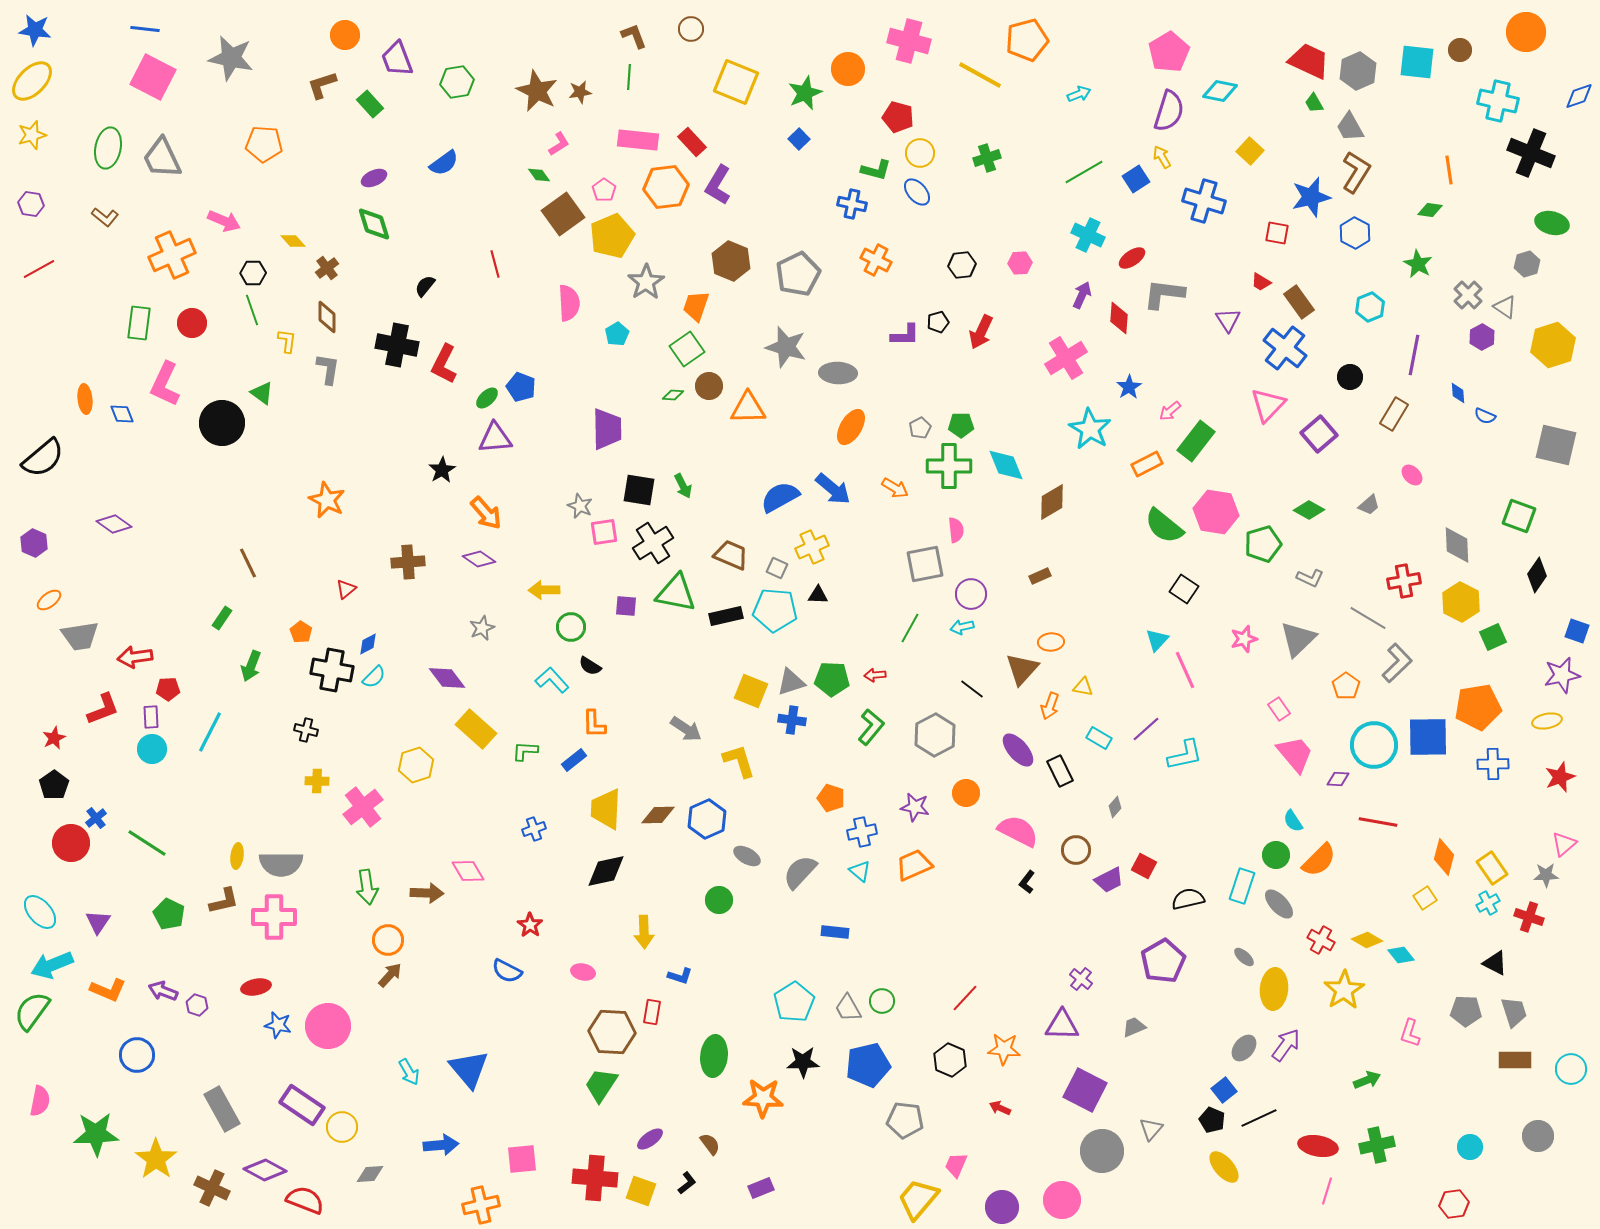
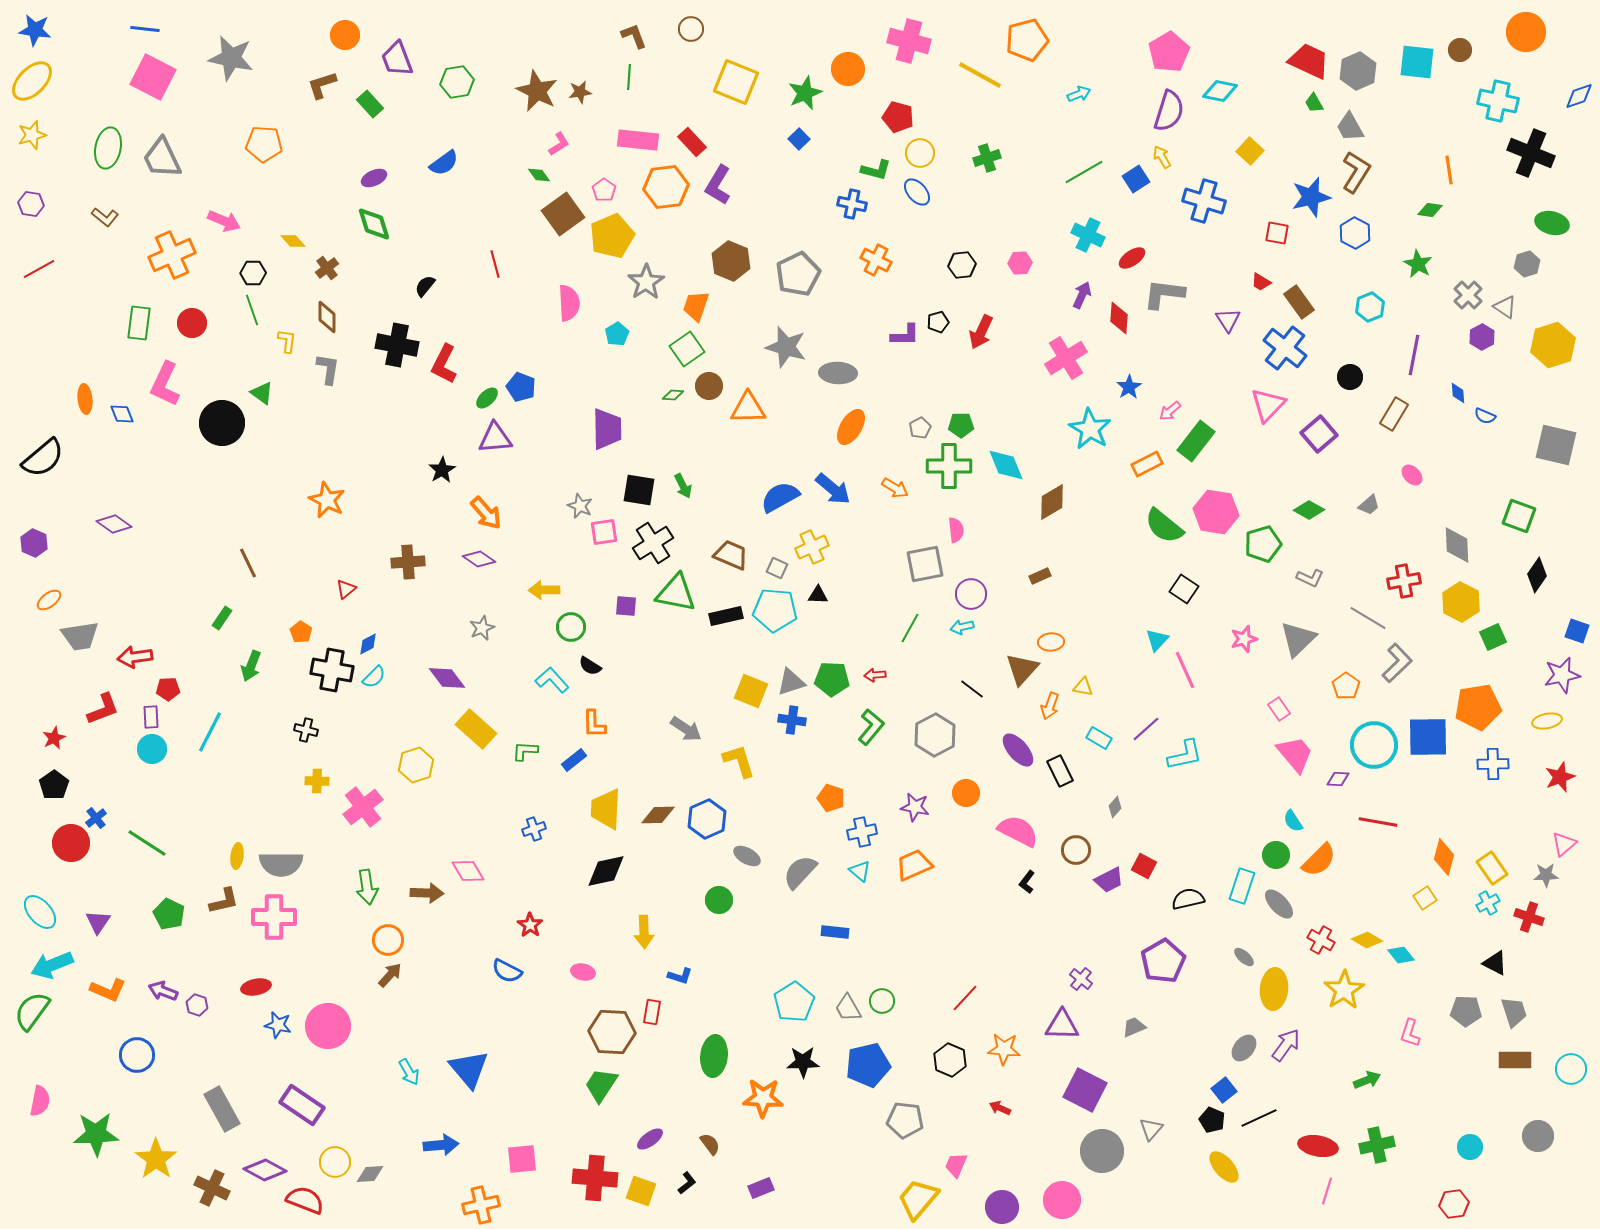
yellow circle at (342, 1127): moved 7 px left, 35 px down
